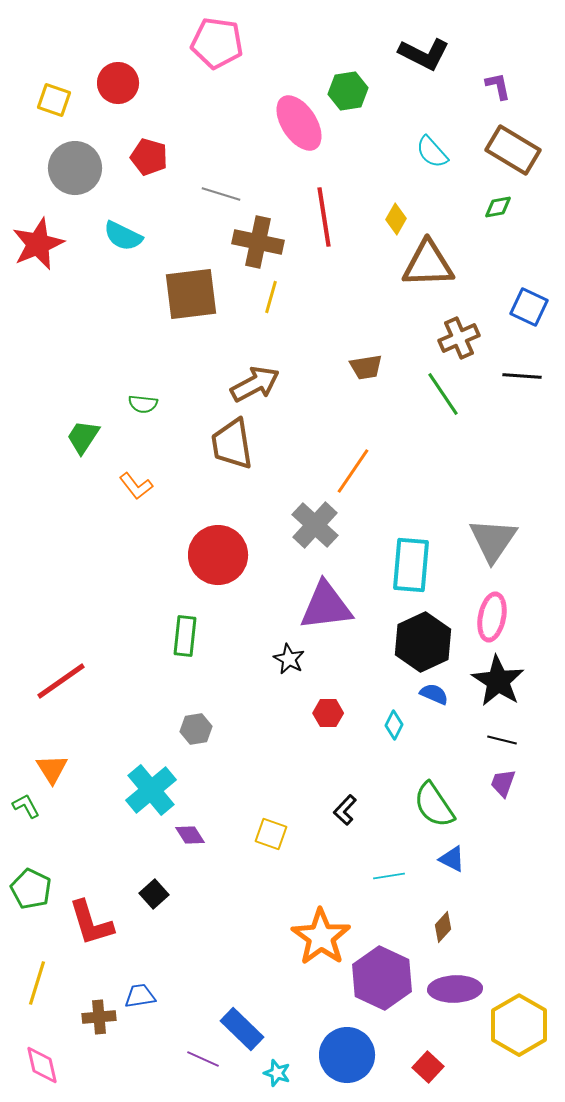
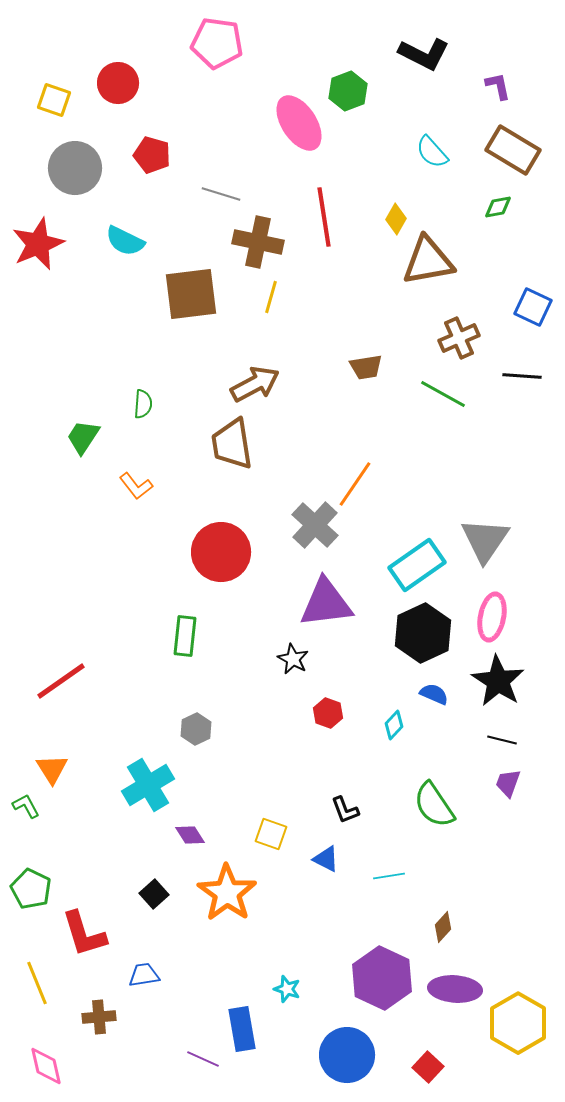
green hexagon at (348, 91): rotated 12 degrees counterclockwise
red pentagon at (149, 157): moved 3 px right, 2 px up
cyan semicircle at (123, 236): moved 2 px right, 5 px down
brown triangle at (428, 264): moved 3 px up; rotated 8 degrees counterclockwise
blue square at (529, 307): moved 4 px right
green line at (443, 394): rotated 27 degrees counterclockwise
green semicircle at (143, 404): rotated 92 degrees counterclockwise
orange line at (353, 471): moved 2 px right, 13 px down
gray triangle at (493, 540): moved 8 px left
red circle at (218, 555): moved 3 px right, 3 px up
cyan rectangle at (411, 565): moved 6 px right; rotated 50 degrees clockwise
purple triangle at (326, 606): moved 3 px up
black hexagon at (423, 642): moved 9 px up
black star at (289, 659): moved 4 px right
red hexagon at (328, 713): rotated 20 degrees clockwise
cyan diamond at (394, 725): rotated 16 degrees clockwise
gray hexagon at (196, 729): rotated 16 degrees counterclockwise
purple trapezoid at (503, 783): moved 5 px right
cyan cross at (151, 790): moved 3 px left, 5 px up; rotated 9 degrees clockwise
black L-shape at (345, 810): rotated 64 degrees counterclockwise
blue triangle at (452, 859): moved 126 px left
red L-shape at (91, 923): moved 7 px left, 11 px down
orange star at (321, 937): moved 94 px left, 44 px up
yellow line at (37, 983): rotated 39 degrees counterclockwise
purple ellipse at (455, 989): rotated 6 degrees clockwise
blue trapezoid at (140, 996): moved 4 px right, 21 px up
yellow hexagon at (519, 1025): moved 1 px left, 2 px up
blue rectangle at (242, 1029): rotated 36 degrees clockwise
pink diamond at (42, 1065): moved 4 px right, 1 px down
cyan star at (277, 1073): moved 10 px right, 84 px up
